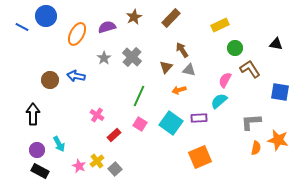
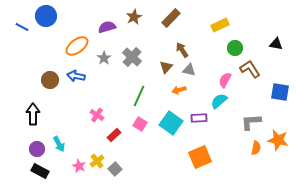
orange ellipse: moved 12 px down; rotated 25 degrees clockwise
purple circle: moved 1 px up
